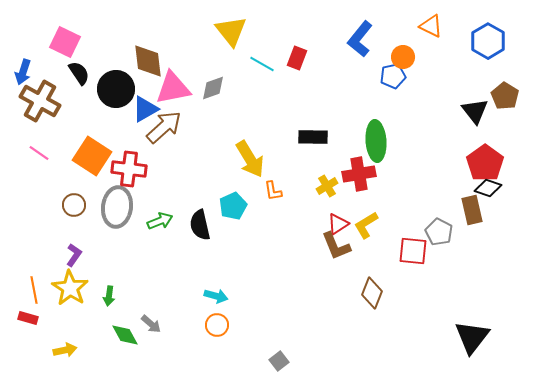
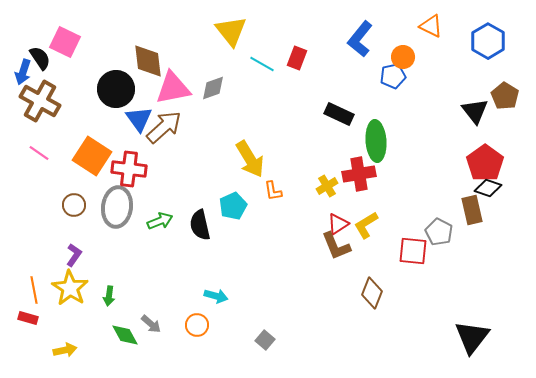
black semicircle at (79, 73): moved 39 px left, 15 px up
blue triangle at (145, 109): moved 6 px left, 10 px down; rotated 36 degrees counterclockwise
black rectangle at (313, 137): moved 26 px right, 23 px up; rotated 24 degrees clockwise
orange circle at (217, 325): moved 20 px left
gray square at (279, 361): moved 14 px left, 21 px up; rotated 12 degrees counterclockwise
